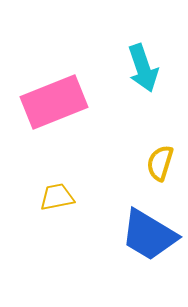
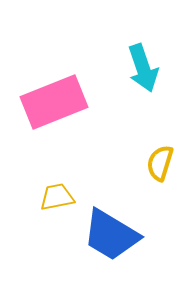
blue trapezoid: moved 38 px left
